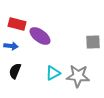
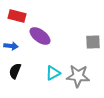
red rectangle: moved 8 px up
